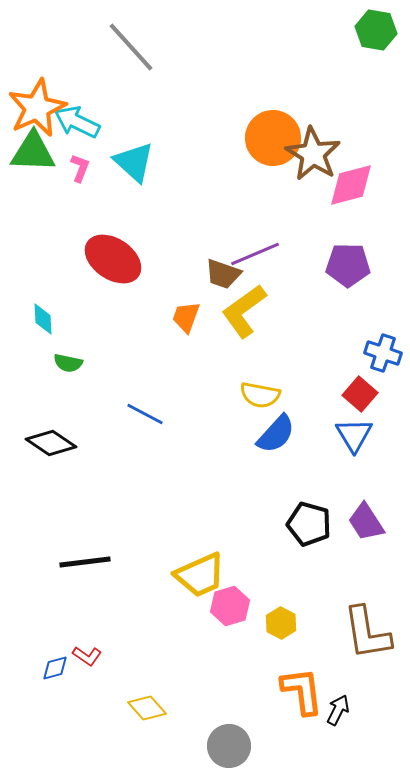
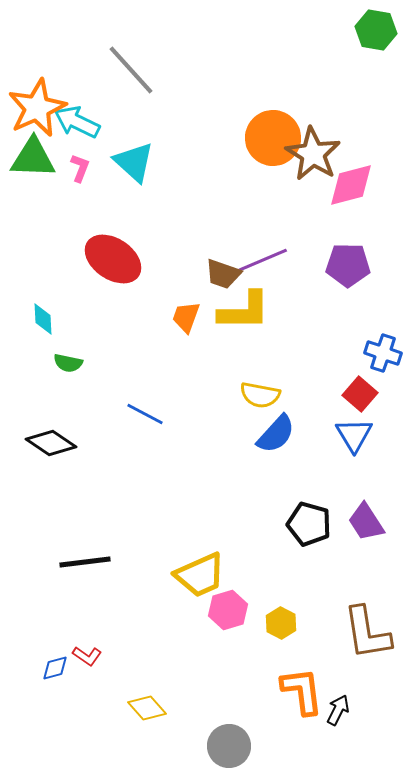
gray line: moved 23 px down
green triangle: moved 6 px down
purple line: moved 8 px right, 6 px down
yellow L-shape: rotated 144 degrees counterclockwise
pink hexagon: moved 2 px left, 4 px down
